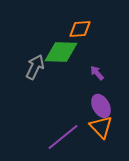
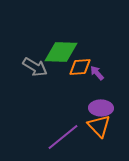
orange diamond: moved 38 px down
gray arrow: rotated 95 degrees clockwise
purple ellipse: moved 2 px down; rotated 60 degrees counterclockwise
orange triangle: moved 2 px left, 1 px up
